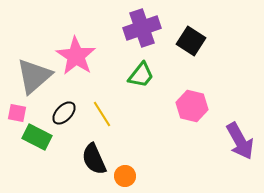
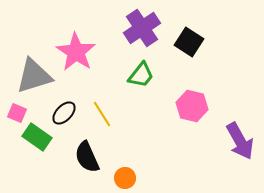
purple cross: rotated 15 degrees counterclockwise
black square: moved 2 px left, 1 px down
pink star: moved 4 px up
gray triangle: rotated 24 degrees clockwise
pink square: rotated 12 degrees clockwise
green rectangle: rotated 8 degrees clockwise
black semicircle: moved 7 px left, 2 px up
orange circle: moved 2 px down
